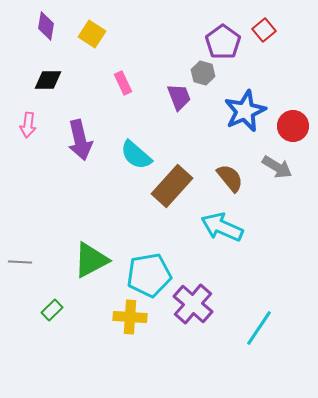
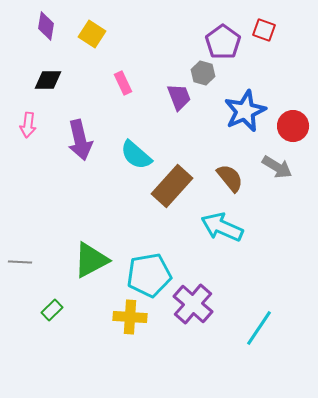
red square: rotated 30 degrees counterclockwise
